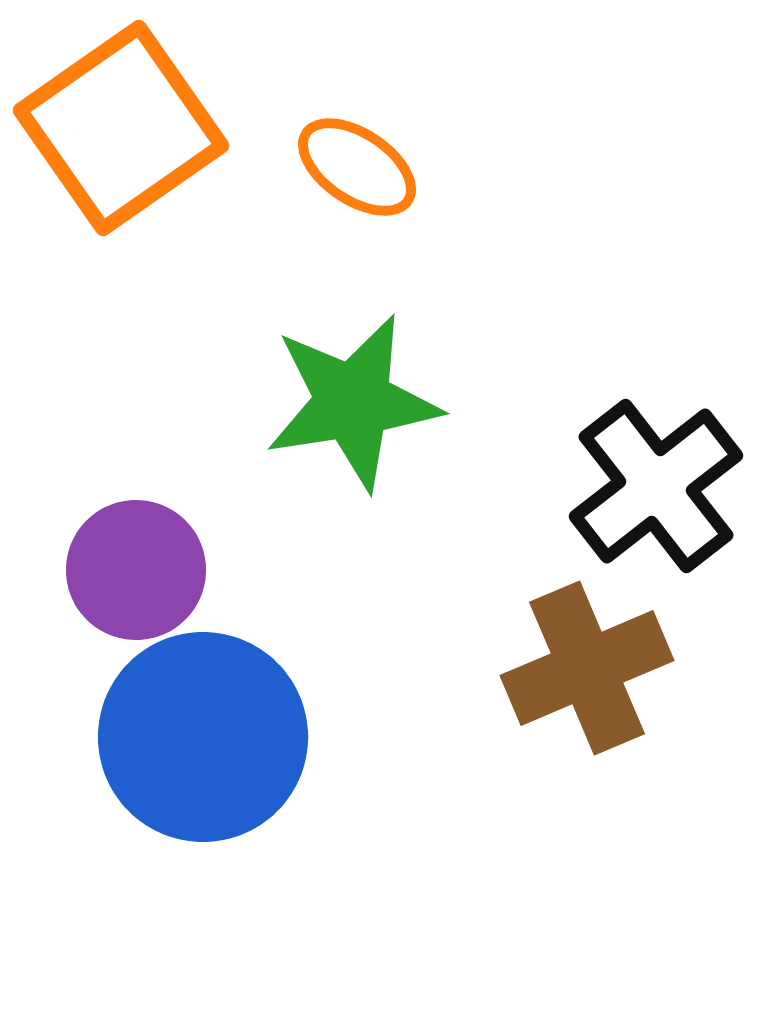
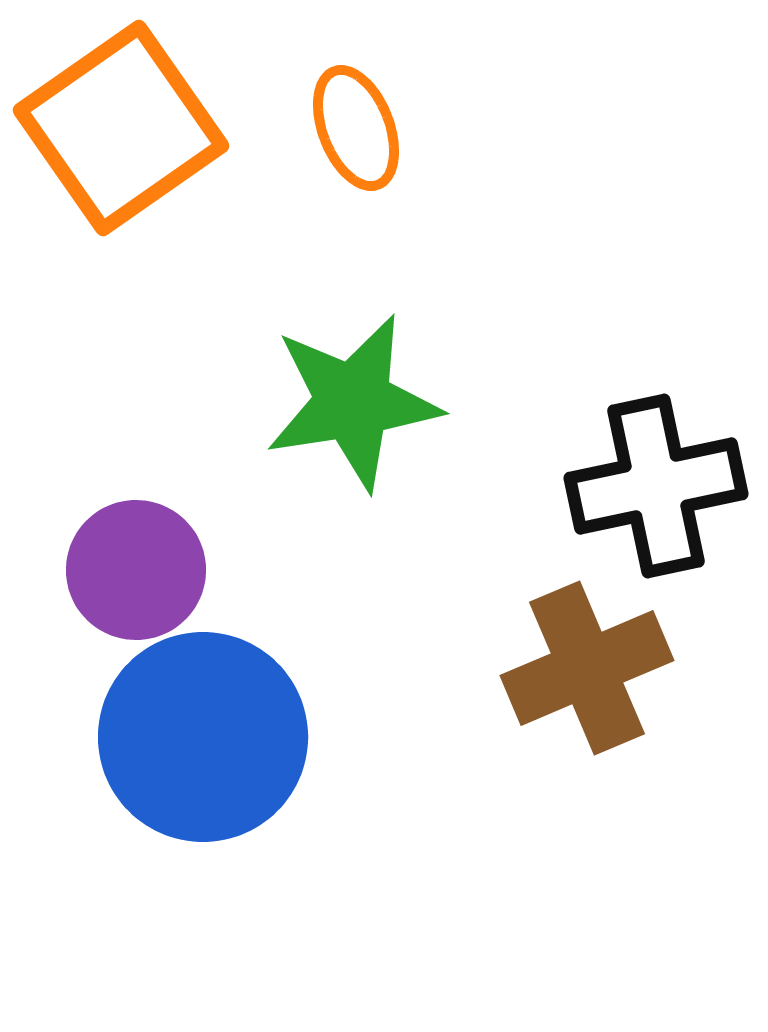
orange ellipse: moved 1 px left, 39 px up; rotated 35 degrees clockwise
black cross: rotated 26 degrees clockwise
